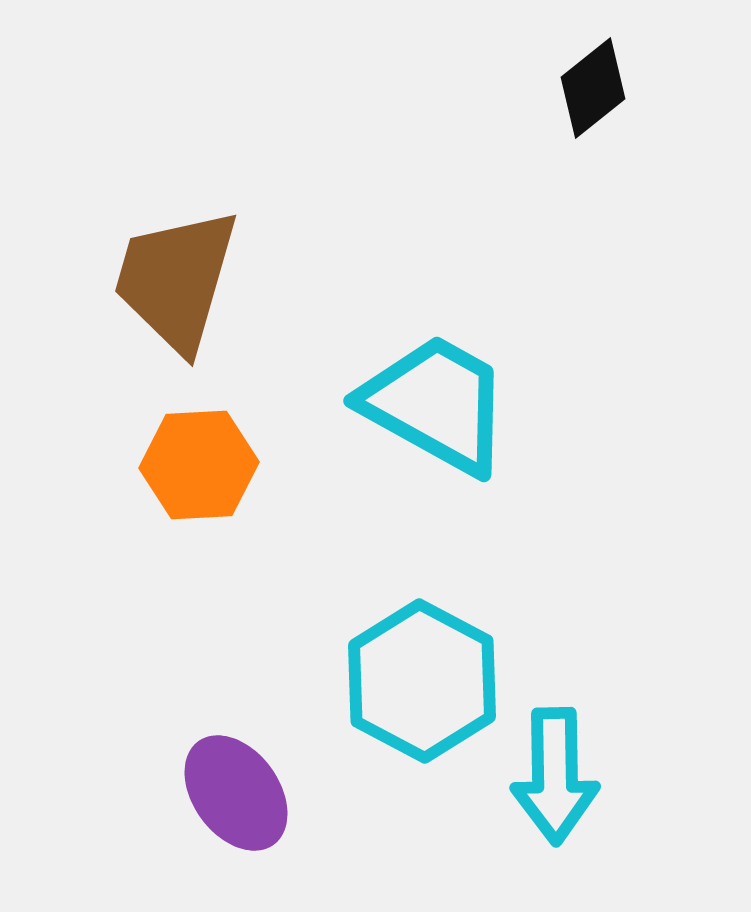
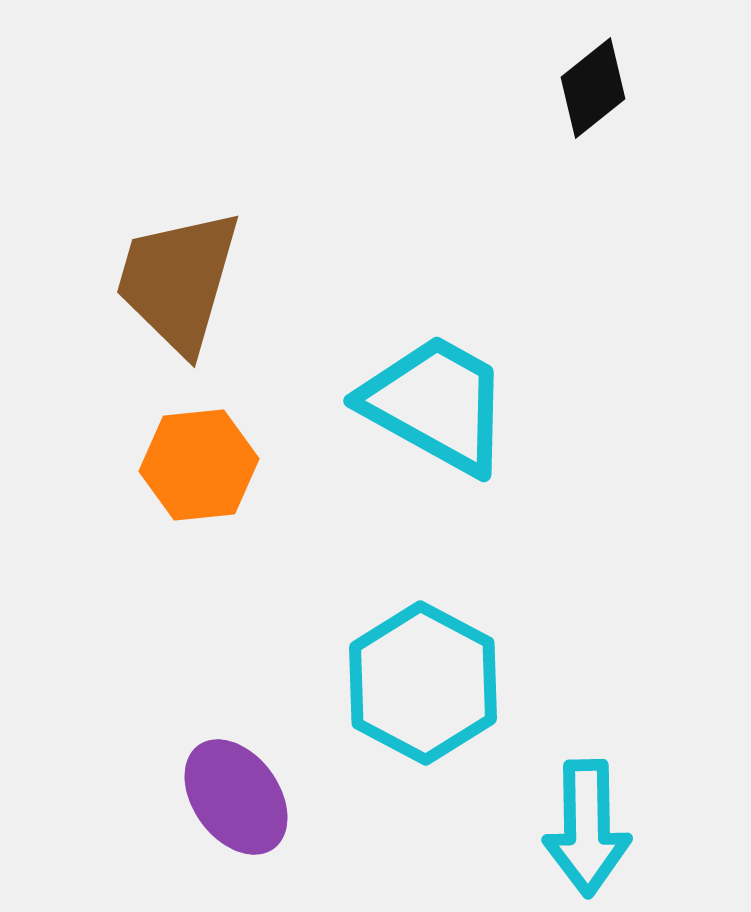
brown trapezoid: moved 2 px right, 1 px down
orange hexagon: rotated 3 degrees counterclockwise
cyan hexagon: moved 1 px right, 2 px down
cyan arrow: moved 32 px right, 52 px down
purple ellipse: moved 4 px down
